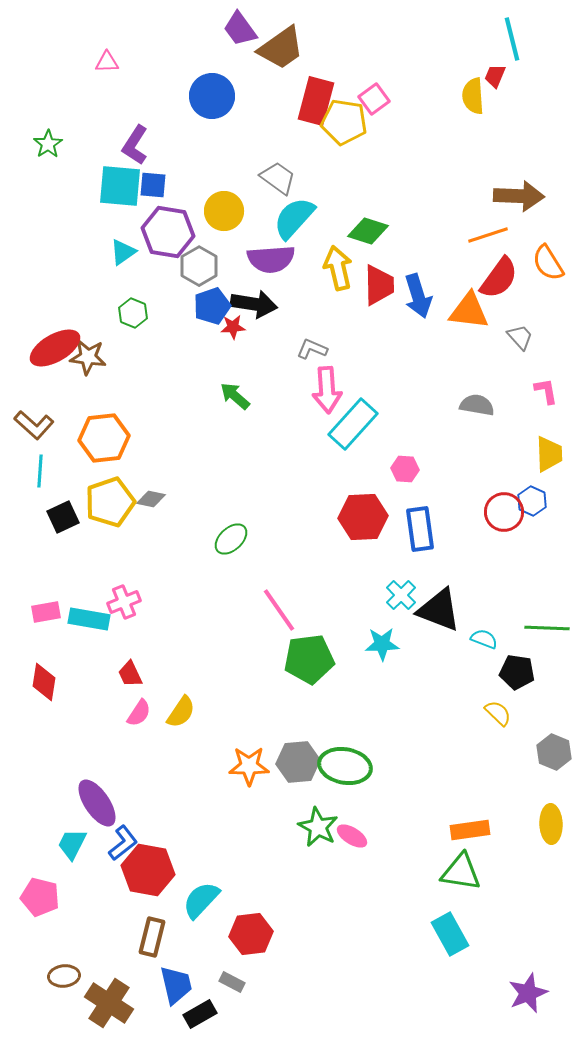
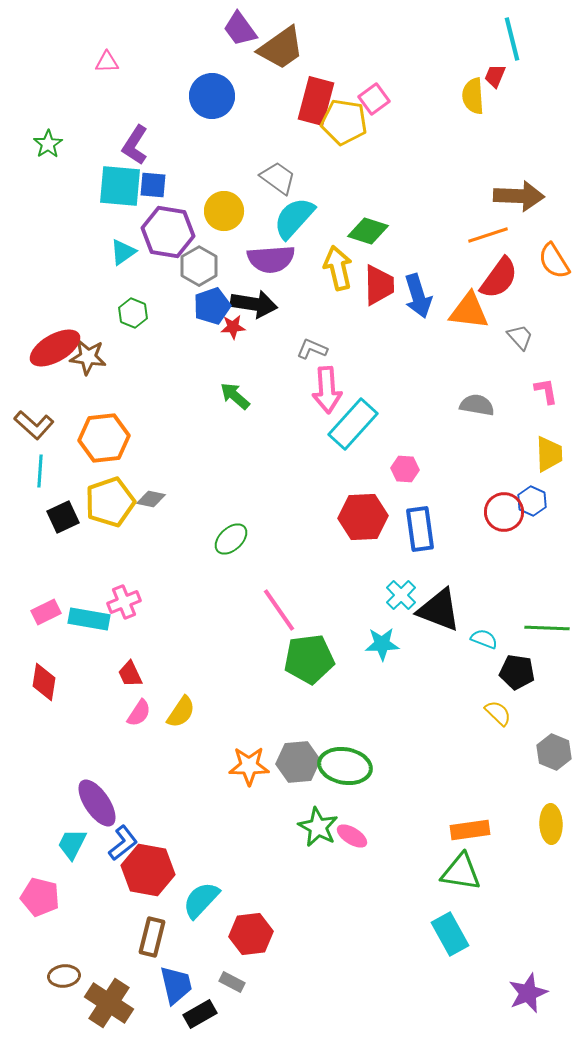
orange semicircle at (548, 263): moved 6 px right, 2 px up
pink rectangle at (46, 612): rotated 16 degrees counterclockwise
